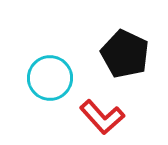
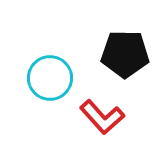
black pentagon: rotated 24 degrees counterclockwise
